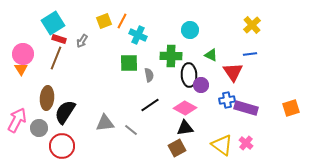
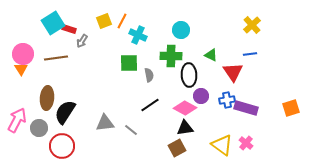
cyan circle: moved 9 px left
red rectangle: moved 10 px right, 10 px up
brown line: rotated 60 degrees clockwise
purple circle: moved 11 px down
